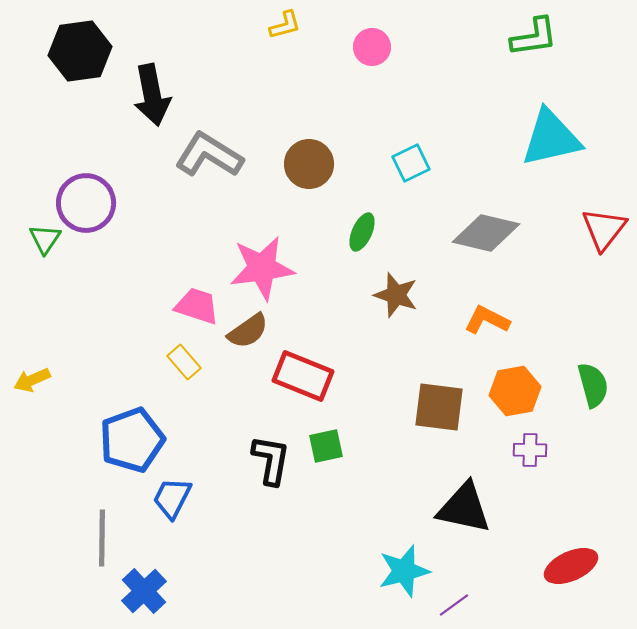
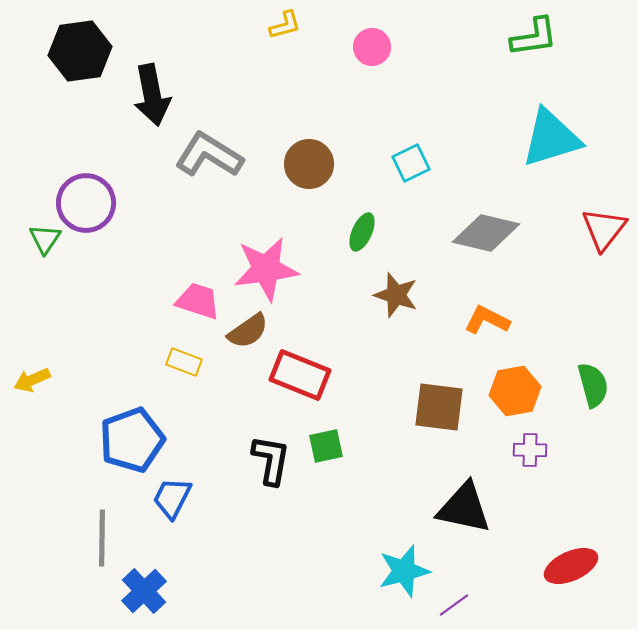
cyan triangle: rotated 4 degrees counterclockwise
pink star: moved 4 px right, 1 px down
pink trapezoid: moved 1 px right, 5 px up
yellow rectangle: rotated 28 degrees counterclockwise
red rectangle: moved 3 px left, 1 px up
